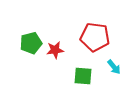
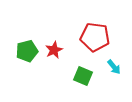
green pentagon: moved 4 px left, 8 px down
red star: moved 1 px left; rotated 18 degrees counterclockwise
green square: rotated 18 degrees clockwise
